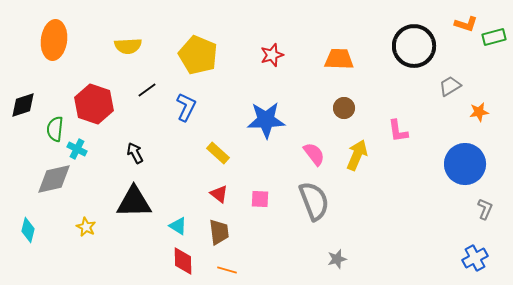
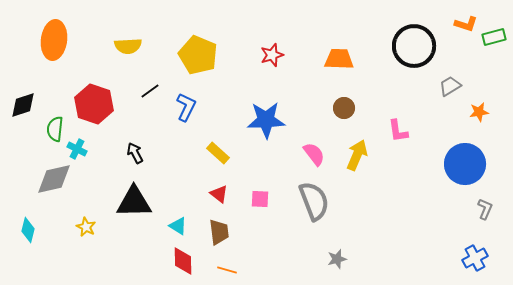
black line: moved 3 px right, 1 px down
